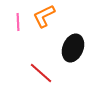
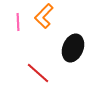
orange L-shape: rotated 20 degrees counterclockwise
red line: moved 3 px left
